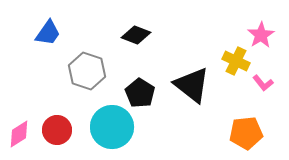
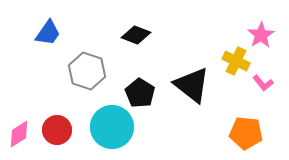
orange pentagon: rotated 12 degrees clockwise
